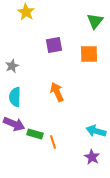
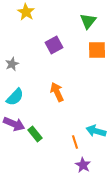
green triangle: moved 7 px left
purple square: rotated 18 degrees counterclockwise
orange square: moved 8 px right, 4 px up
gray star: moved 2 px up
cyan semicircle: rotated 138 degrees counterclockwise
green rectangle: rotated 35 degrees clockwise
orange line: moved 22 px right
purple star: moved 9 px left, 8 px down
